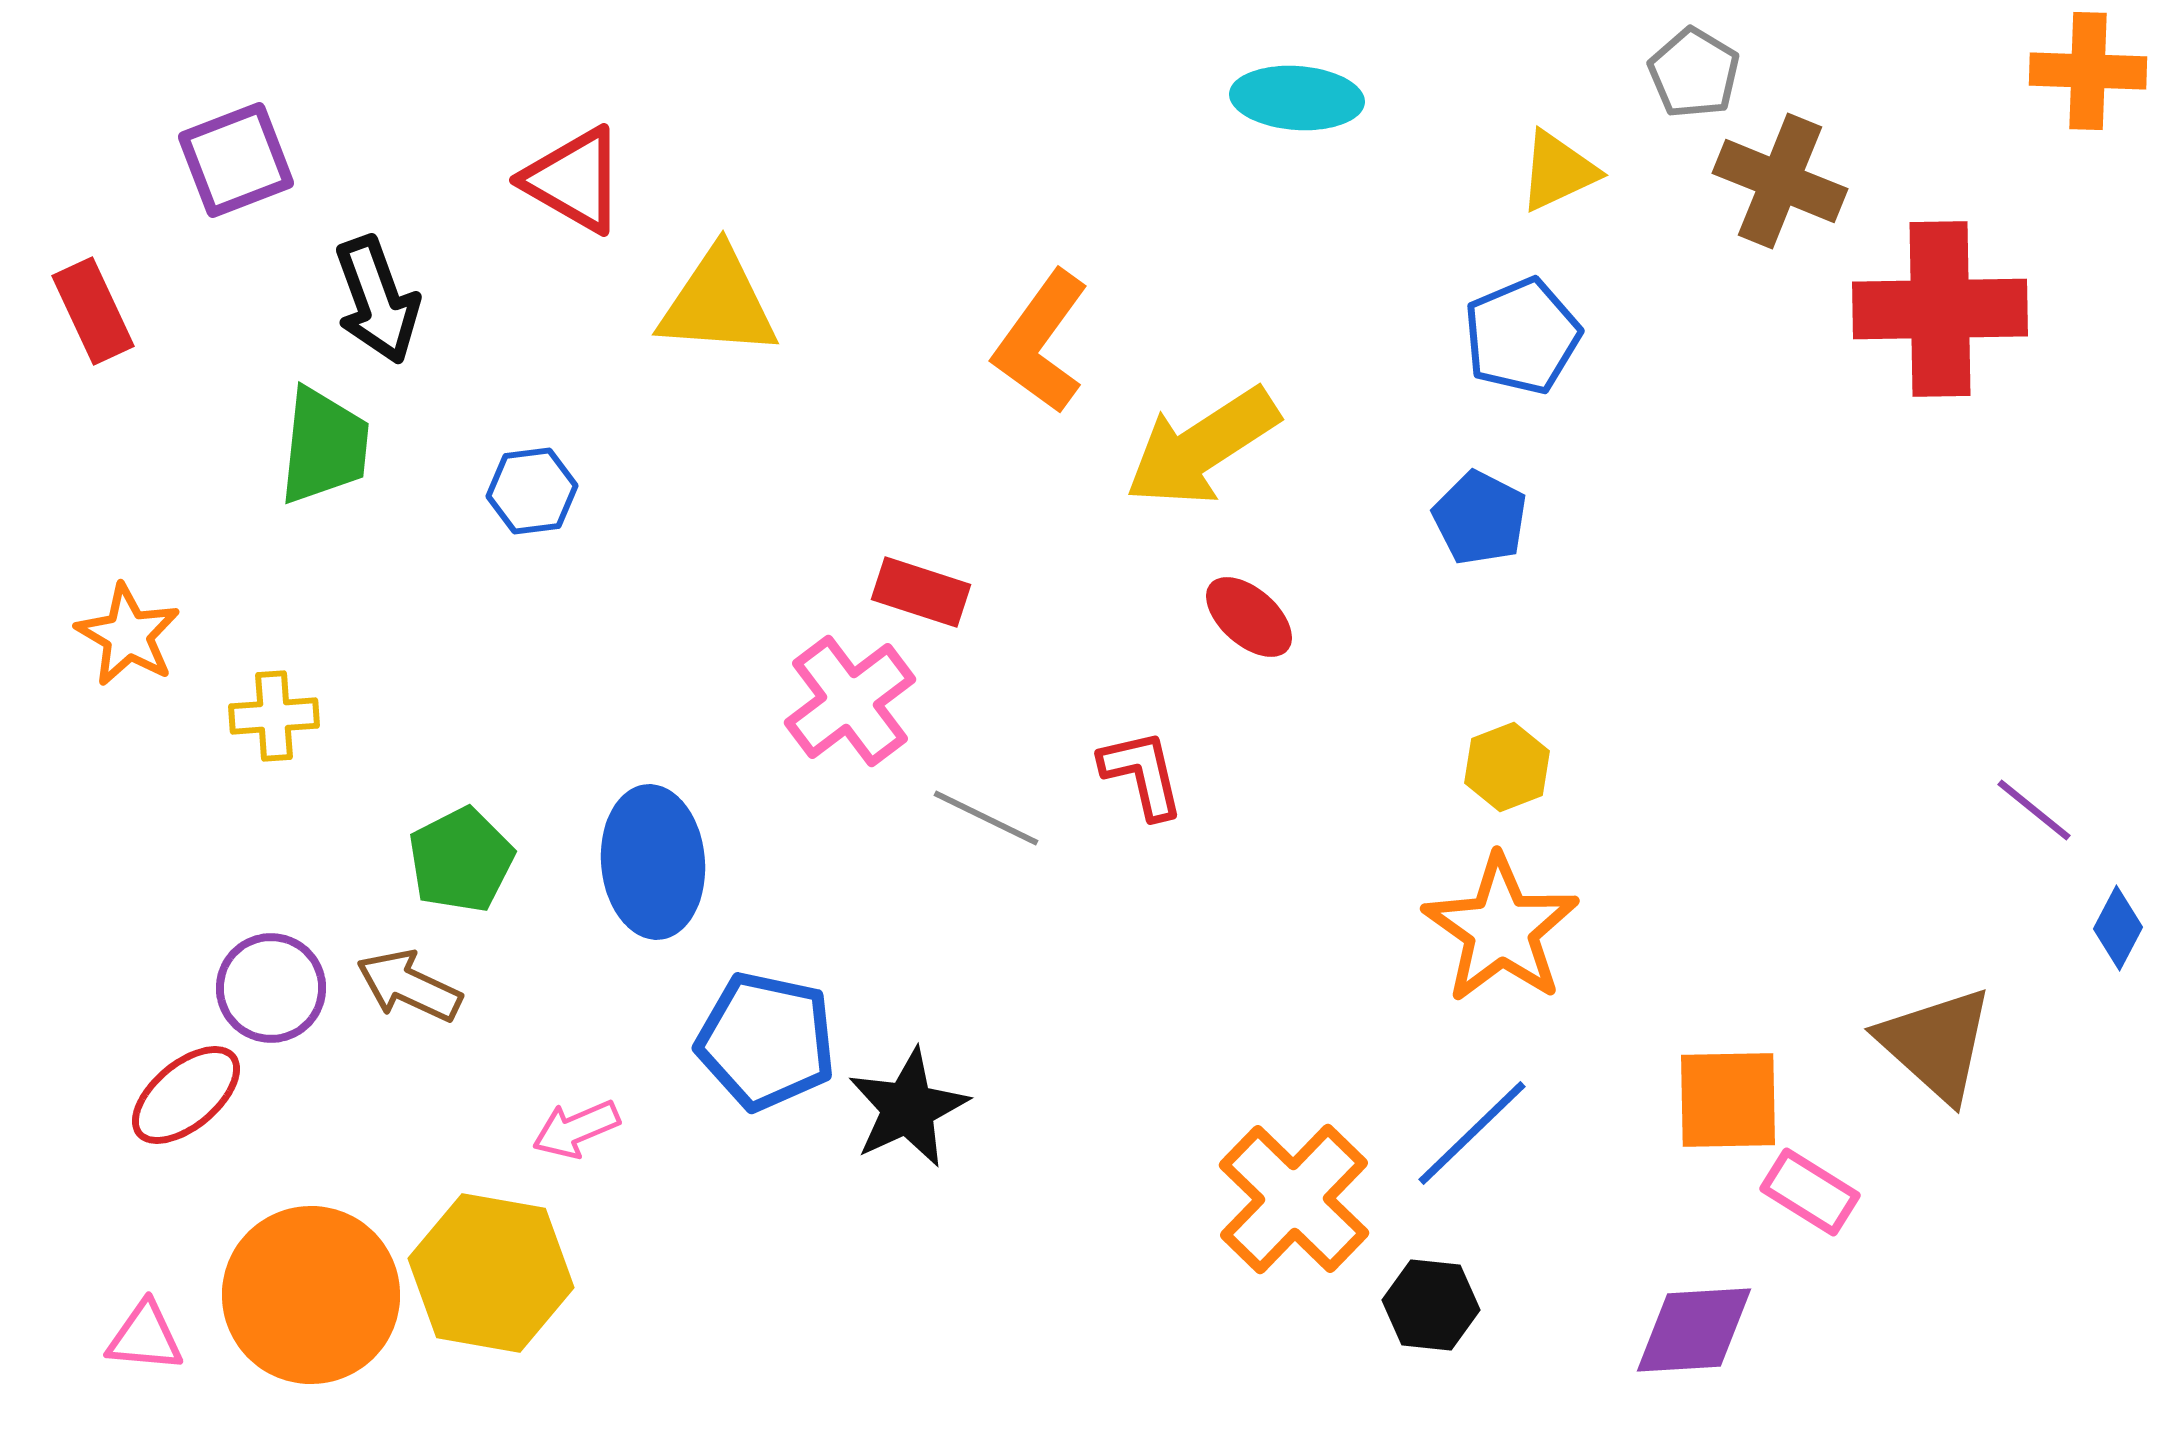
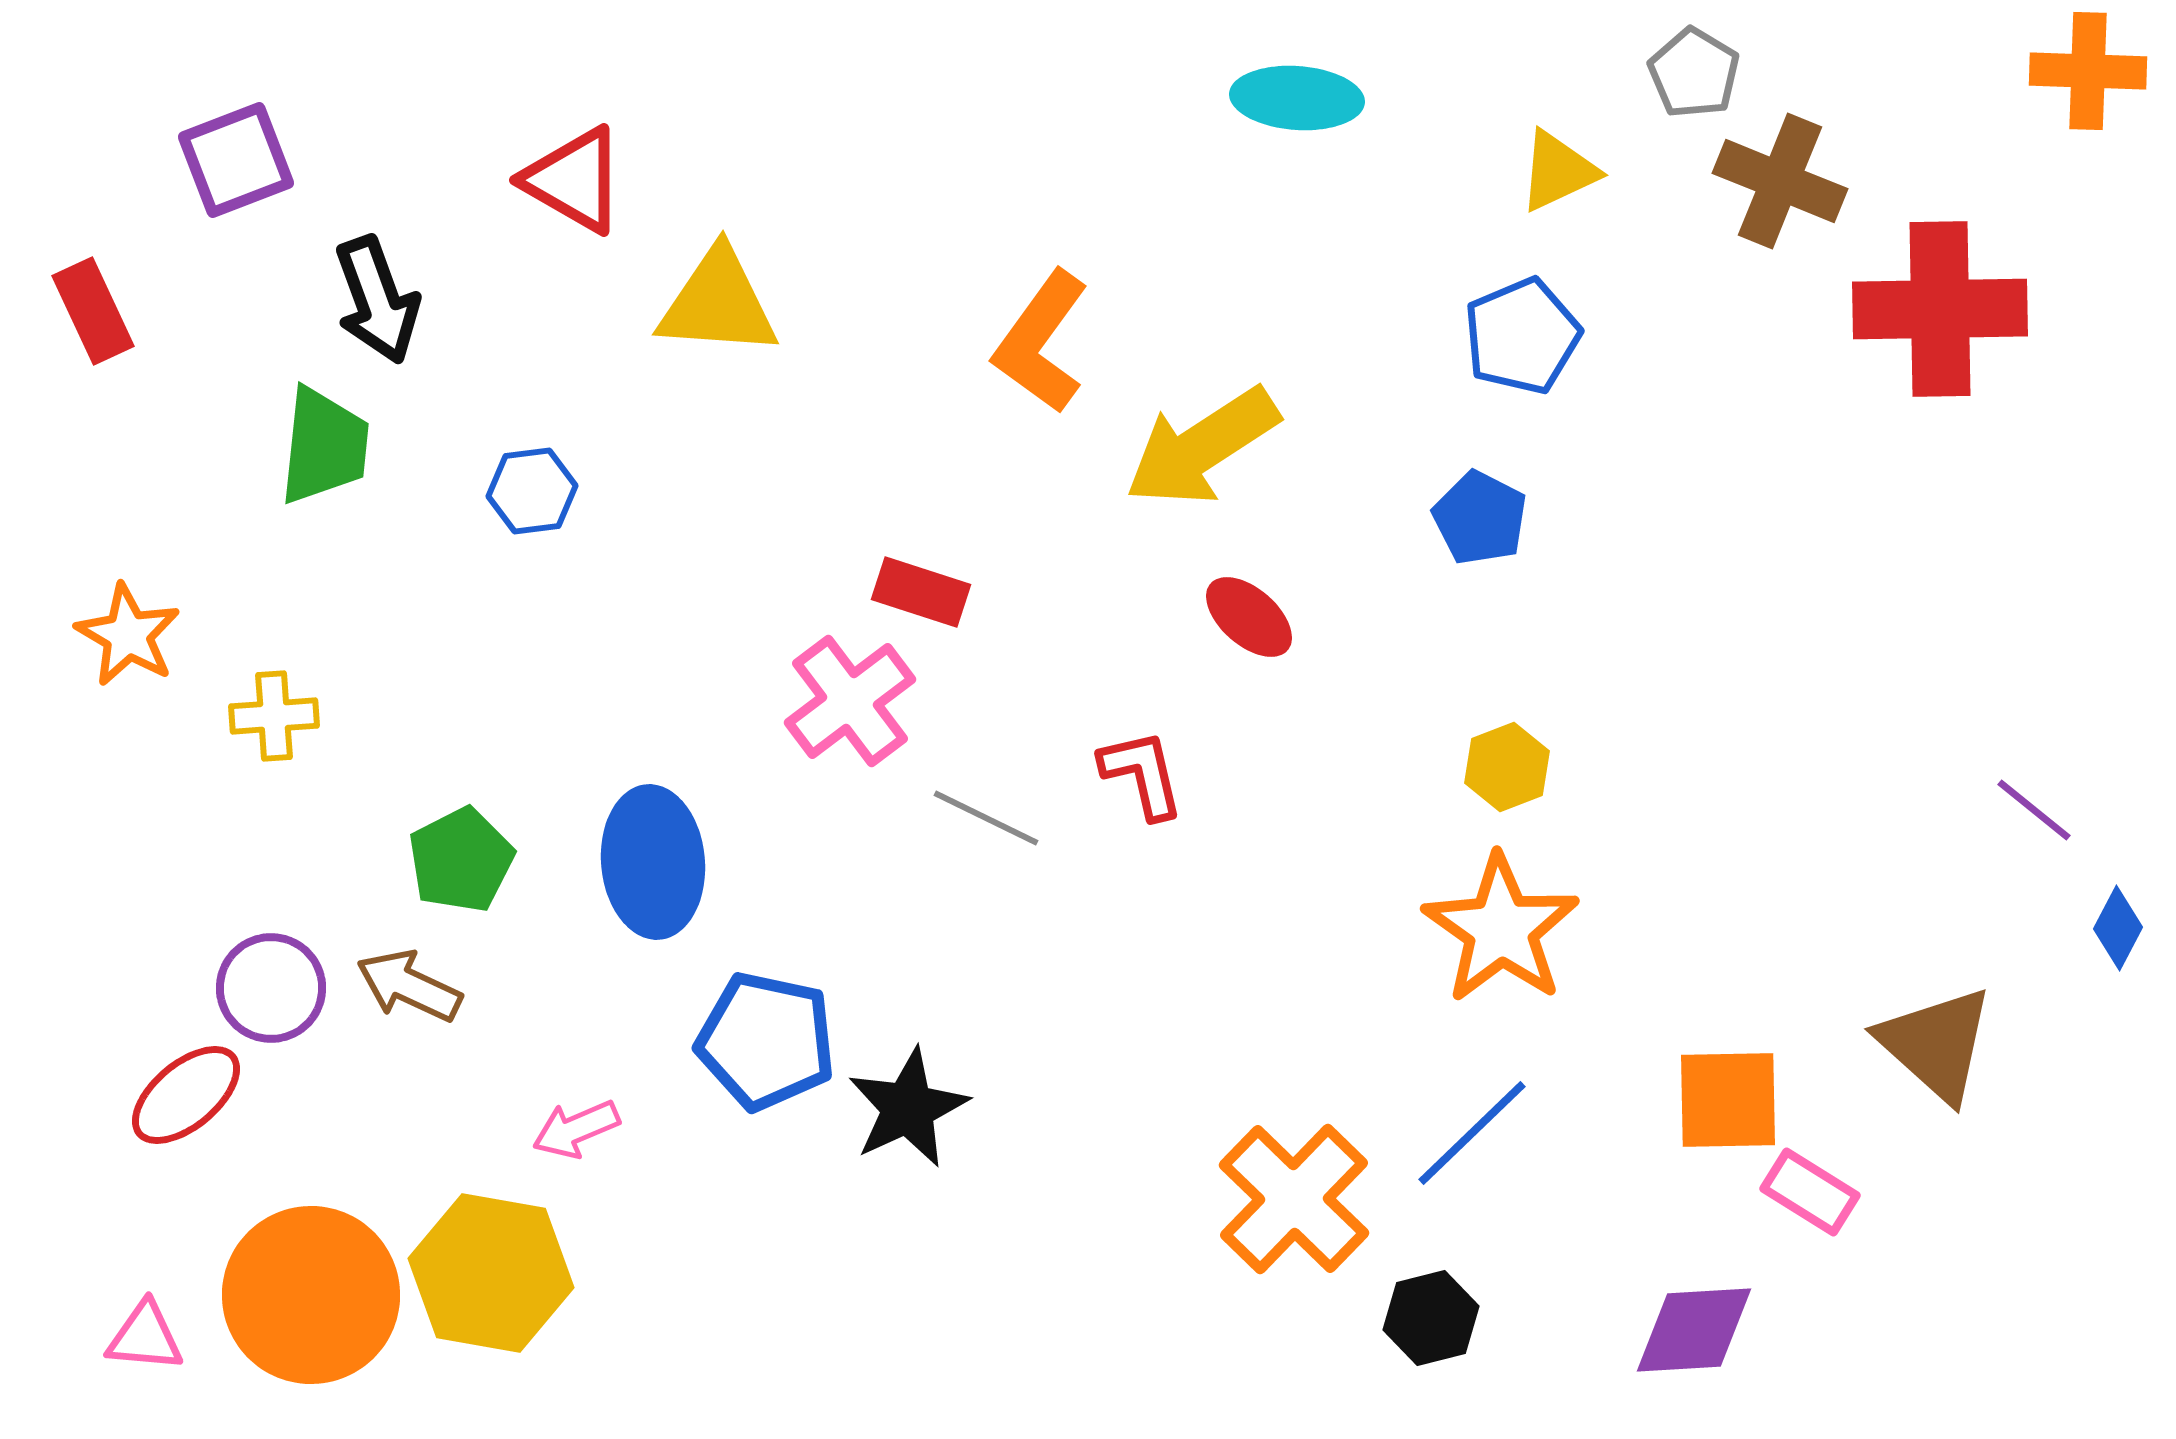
black hexagon at (1431, 1305): moved 13 px down; rotated 20 degrees counterclockwise
